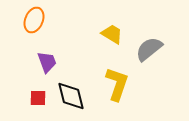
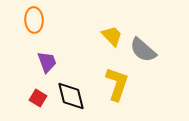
orange ellipse: rotated 25 degrees counterclockwise
yellow trapezoid: moved 2 px down; rotated 15 degrees clockwise
gray semicircle: moved 6 px left, 1 px down; rotated 100 degrees counterclockwise
red square: rotated 30 degrees clockwise
